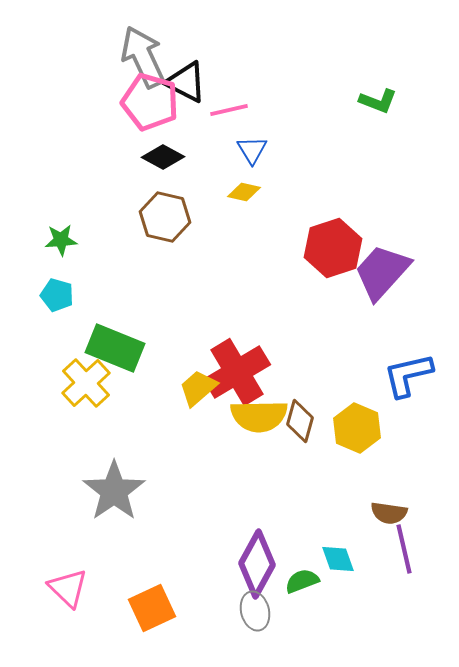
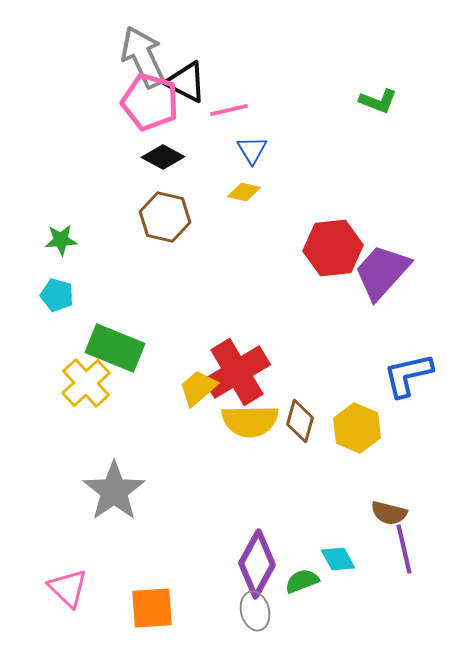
red hexagon: rotated 12 degrees clockwise
yellow semicircle: moved 9 px left, 5 px down
brown semicircle: rotated 6 degrees clockwise
cyan diamond: rotated 9 degrees counterclockwise
orange square: rotated 21 degrees clockwise
